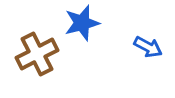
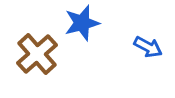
brown cross: rotated 15 degrees counterclockwise
